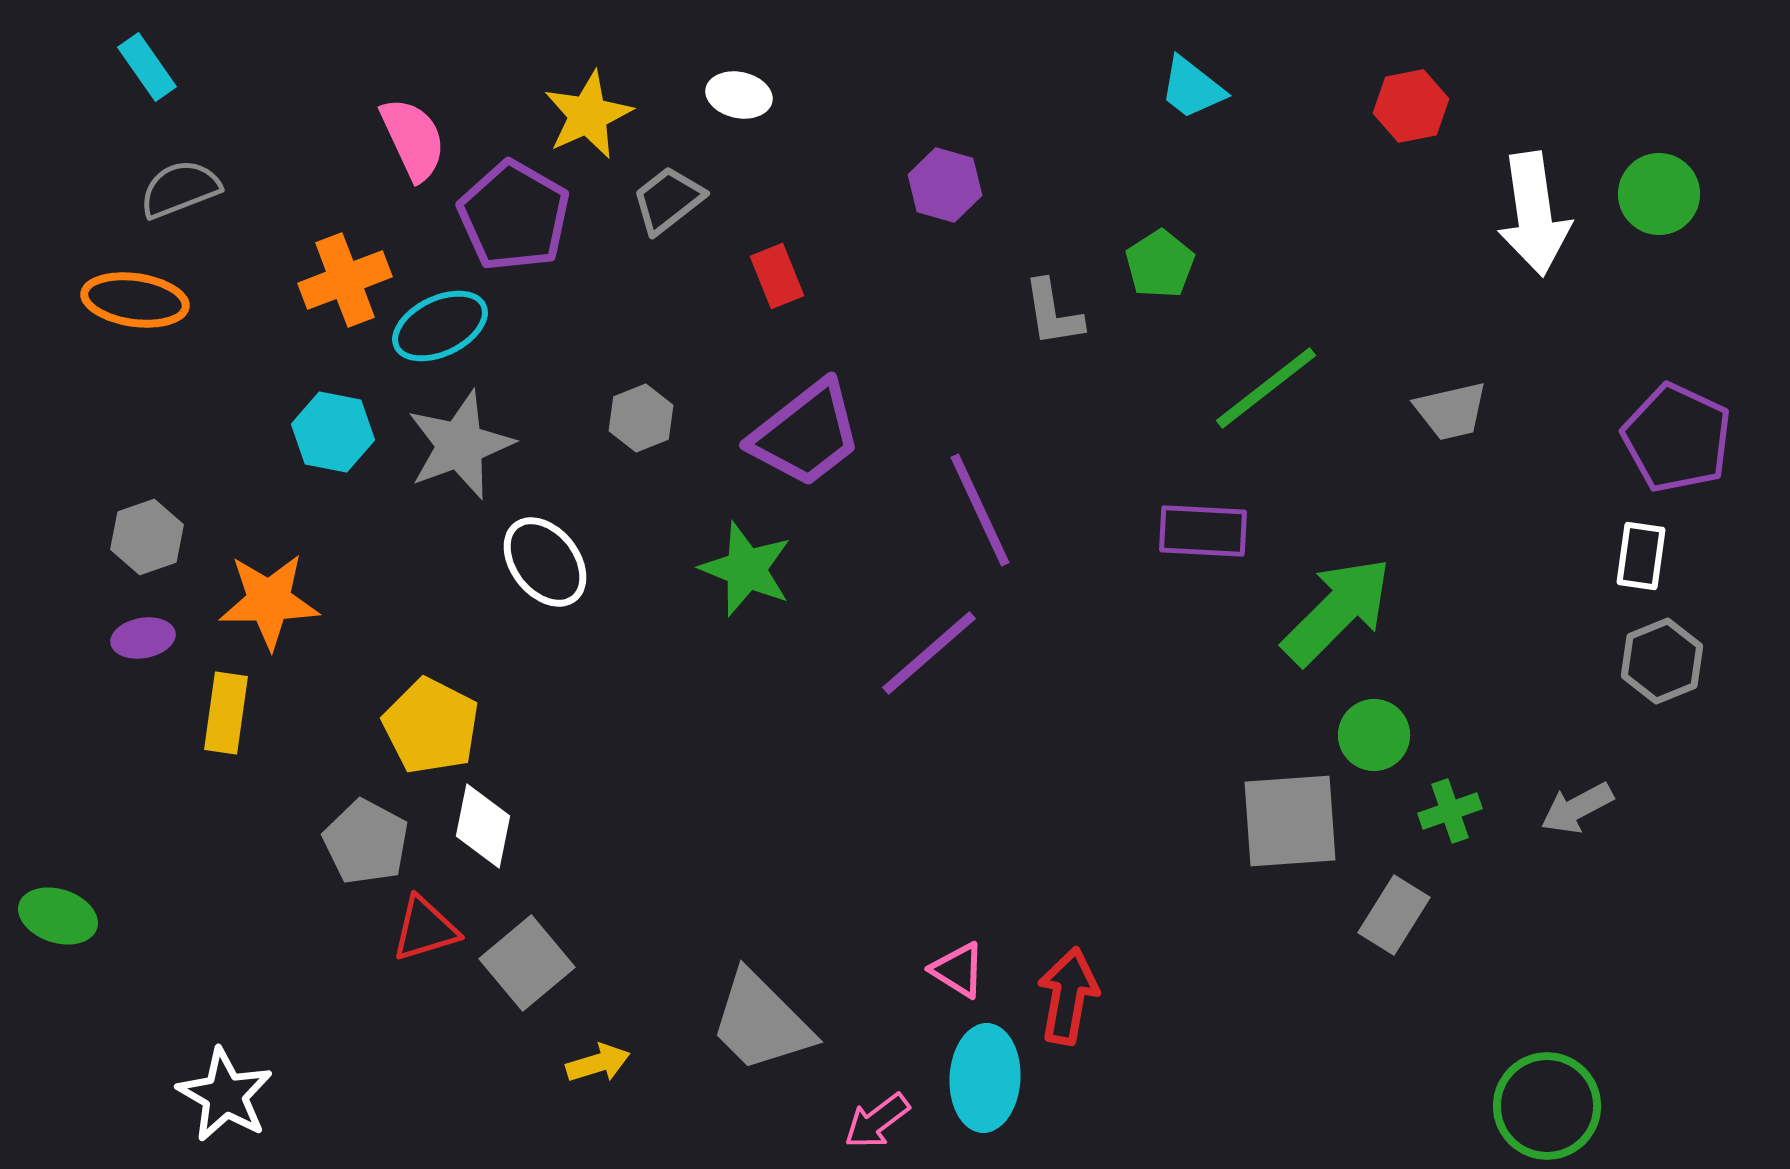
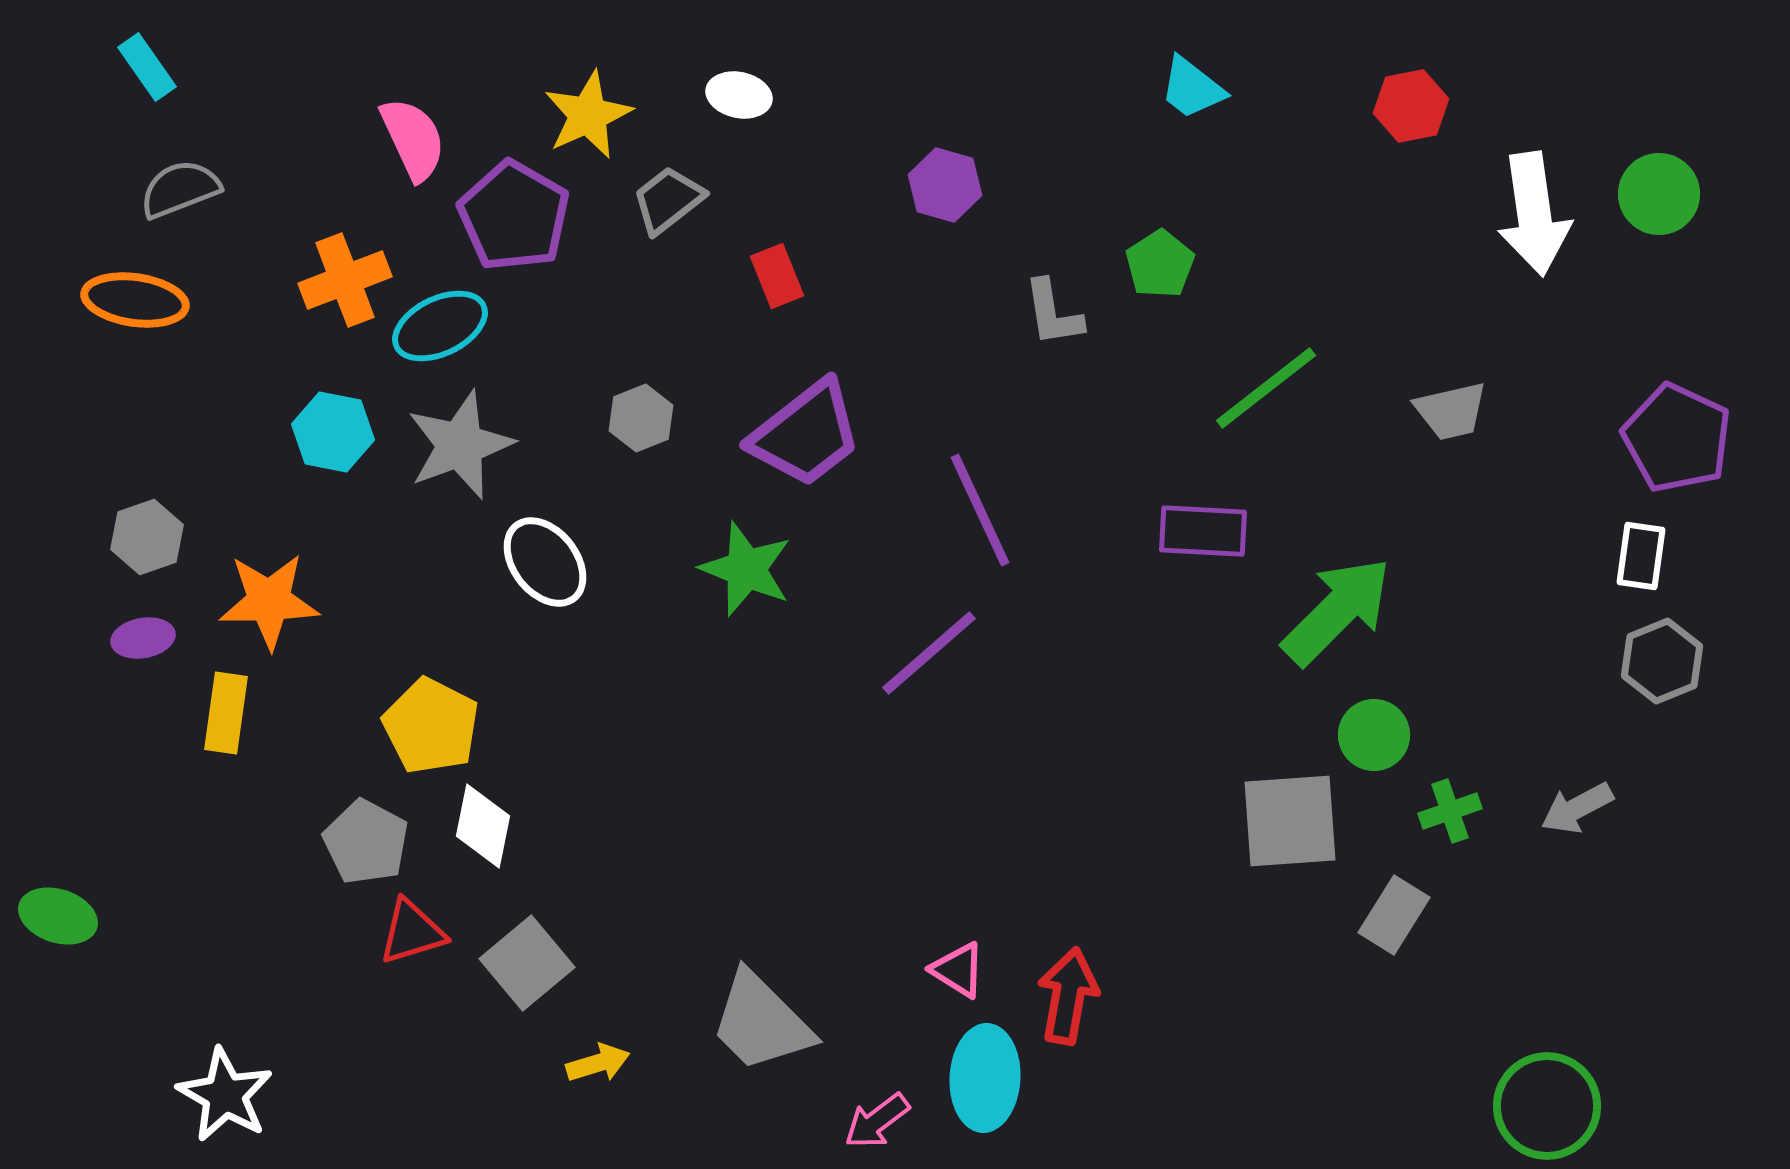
red triangle at (425, 929): moved 13 px left, 3 px down
